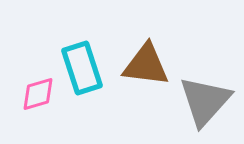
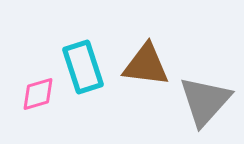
cyan rectangle: moved 1 px right, 1 px up
